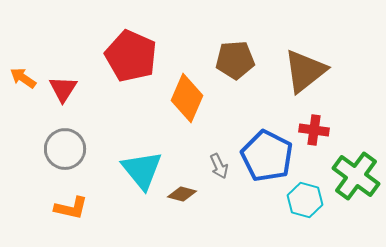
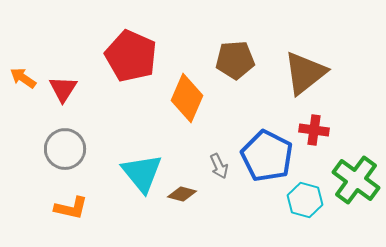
brown triangle: moved 2 px down
cyan triangle: moved 3 px down
green cross: moved 4 px down
